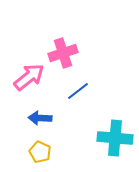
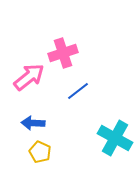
blue arrow: moved 7 px left, 5 px down
cyan cross: rotated 24 degrees clockwise
